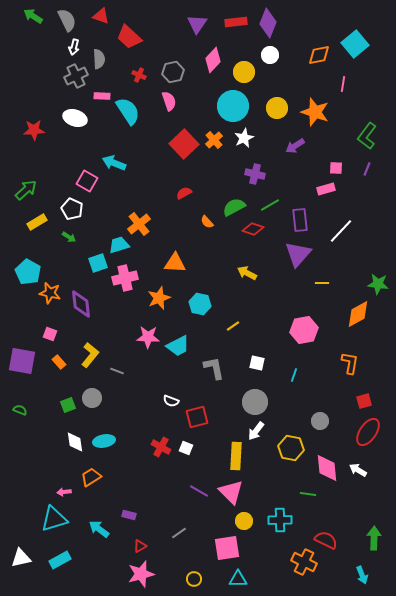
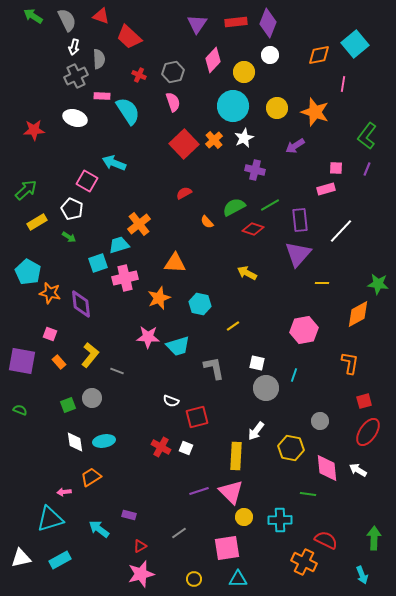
pink semicircle at (169, 101): moved 4 px right, 1 px down
purple cross at (255, 174): moved 4 px up
cyan trapezoid at (178, 346): rotated 10 degrees clockwise
gray circle at (255, 402): moved 11 px right, 14 px up
purple line at (199, 491): rotated 48 degrees counterclockwise
cyan triangle at (54, 519): moved 4 px left
yellow circle at (244, 521): moved 4 px up
